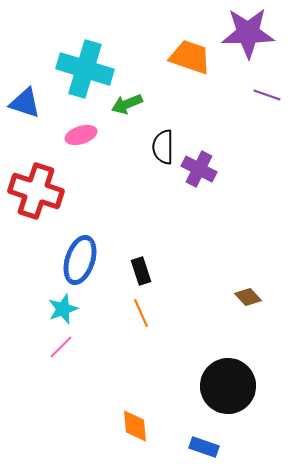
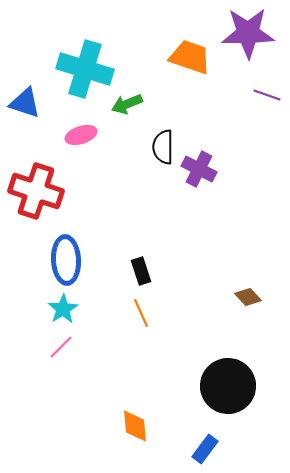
blue ellipse: moved 14 px left; rotated 21 degrees counterclockwise
cyan star: rotated 12 degrees counterclockwise
blue rectangle: moved 1 px right, 2 px down; rotated 72 degrees counterclockwise
